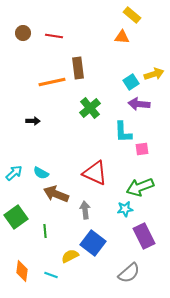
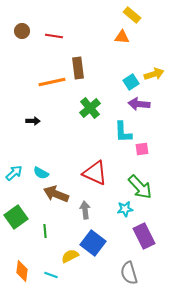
brown circle: moved 1 px left, 2 px up
green arrow: rotated 112 degrees counterclockwise
gray semicircle: rotated 115 degrees clockwise
